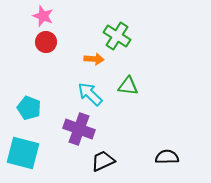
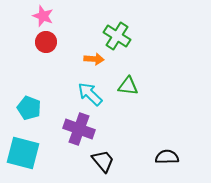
black trapezoid: rotated 75 degrees clockwise
